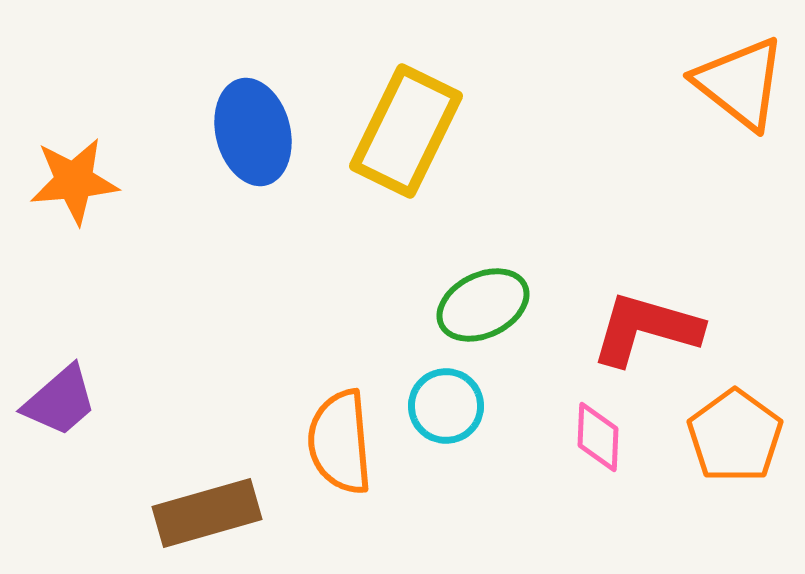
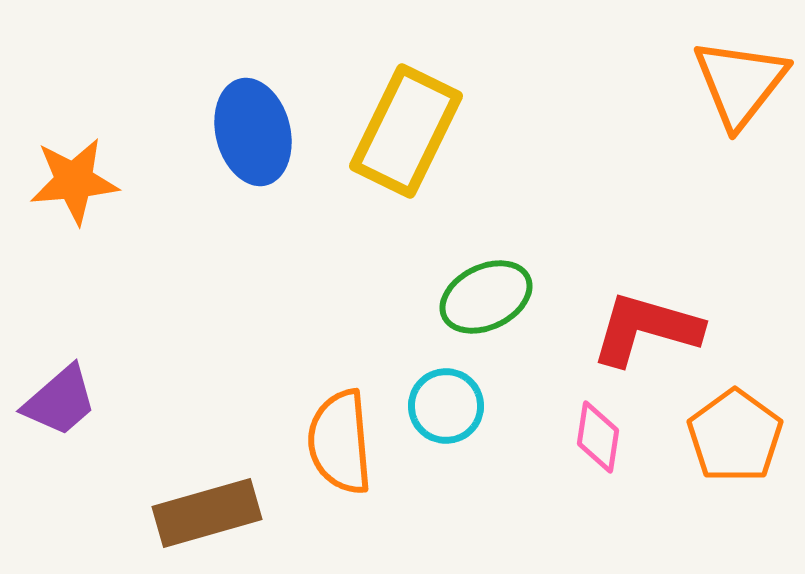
orange triangle: rotated 30 degrees clockwise
green ellipse: moved 3 px right, 8 px up
pink diamond: rotated 6 degrees clockwise
